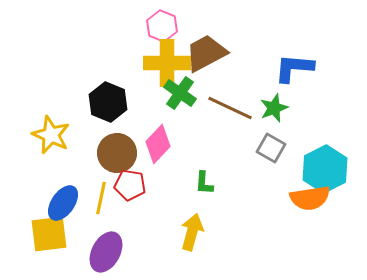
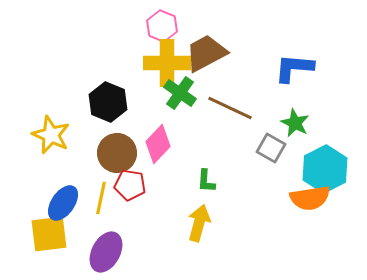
green star: moved 21 px right, 15 px down; rotated 24 degrees counterclockwise
green L-shape: moved 2 px right, 2 px up
yellow arrow: moved 7 px right, 9 px up
